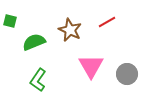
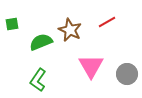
green square: moved 2 px right, 3 px down; rotated 24 degrees counterclockwise
green semicircle: moved 7 px right
